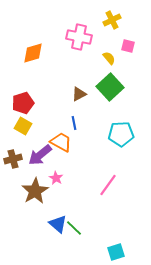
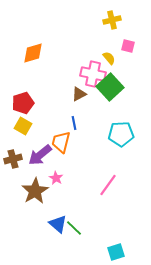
yellow cross: rotated 12 degrees clockwise
pink cross: moved 14 px right, 37 px down
orange trapezoid: rotated 105 degrees counterclockwise
